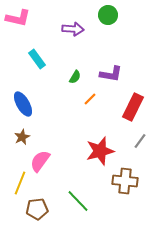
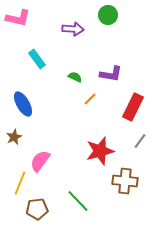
green semicircle: rotated 96 degrees counterclockwise
brown star: moved 8 px left
